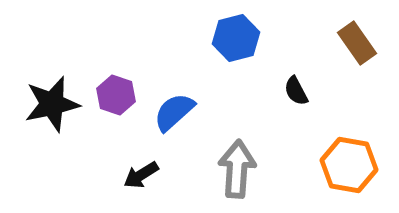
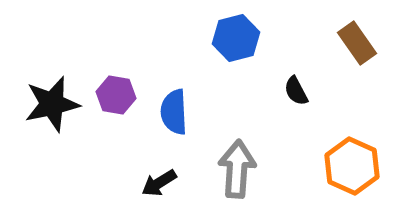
purple hexagon: rotated 9 degrees counterclockwise
blue semicircle: rotated 51 degrees counterclockwise
orange hexagon: moved 3 px right, 1 px down; rotated 14 degrees clockwise
black arrow: moved 18 px right, 8 px down
